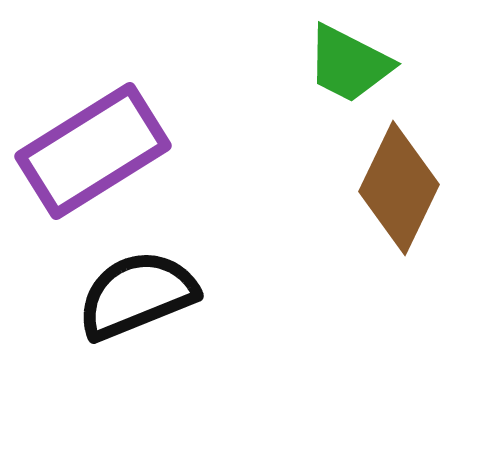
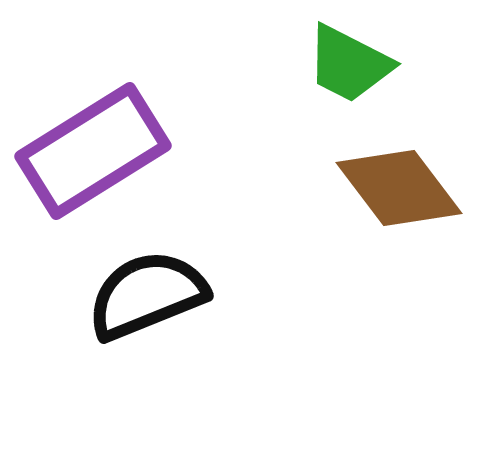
brown diamond: rotated 63 degrees counterclockwise
black semicircle: moved 10 px right
